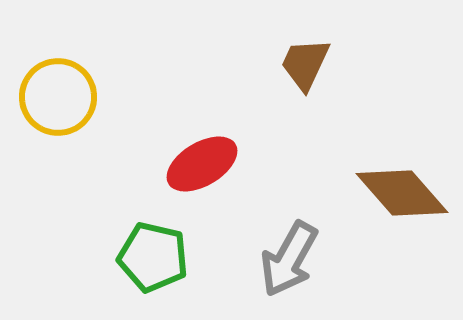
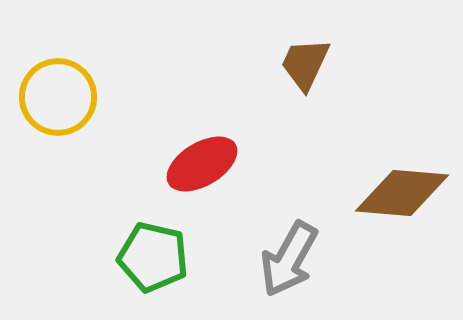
brown diamond: rotated 44 degrees counterclockwise
